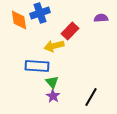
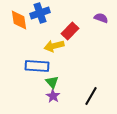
purple semicircle: rotated 24 degrees clockwise
black line: moved 1 px up
